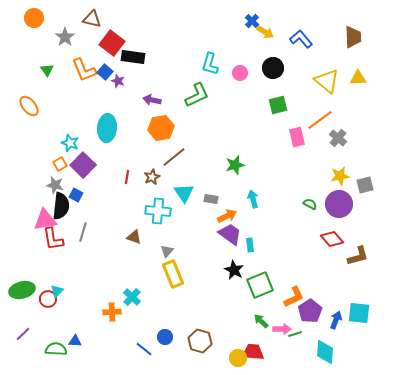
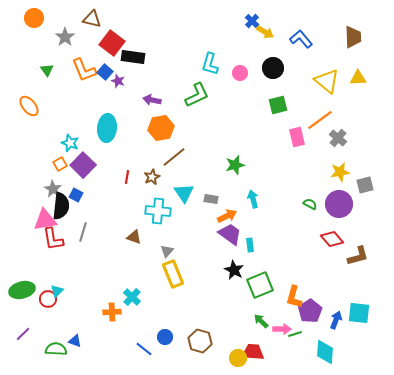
yellow star at (340, 176): moved 4 px up
gray star at (55, 185): moved 2 px left, 4 px down; rotated 18 degrees clockwise
orange L-shape at (294, 297): rotated 130 degrees clockwise
blue triangle at (75, 341): rotated 16 degrees clockwise
